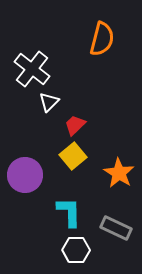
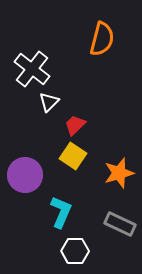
yellow square: rotated 16 degrees counterclockwise
orange star: rotated 24 degrees clockwise
cyan L-shape: moved 8 px left; rotated 24 degrees clockwise
gray rectangle: moved 4 px right, 4 px up
white hexagon: moved 1 px left, 1 px down
